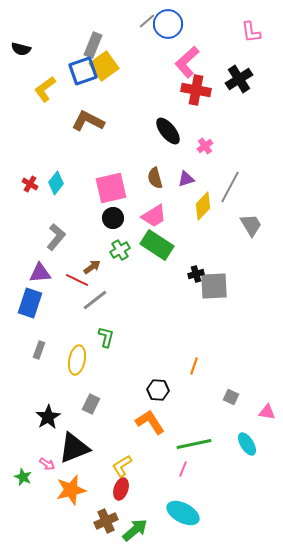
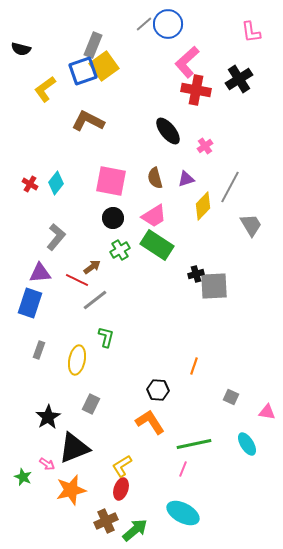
gray line at (147, 21): moved 3 px left, 3 px down
pink square at (111, 188): moved 7 px up; rotated 24 degrees clockwise
